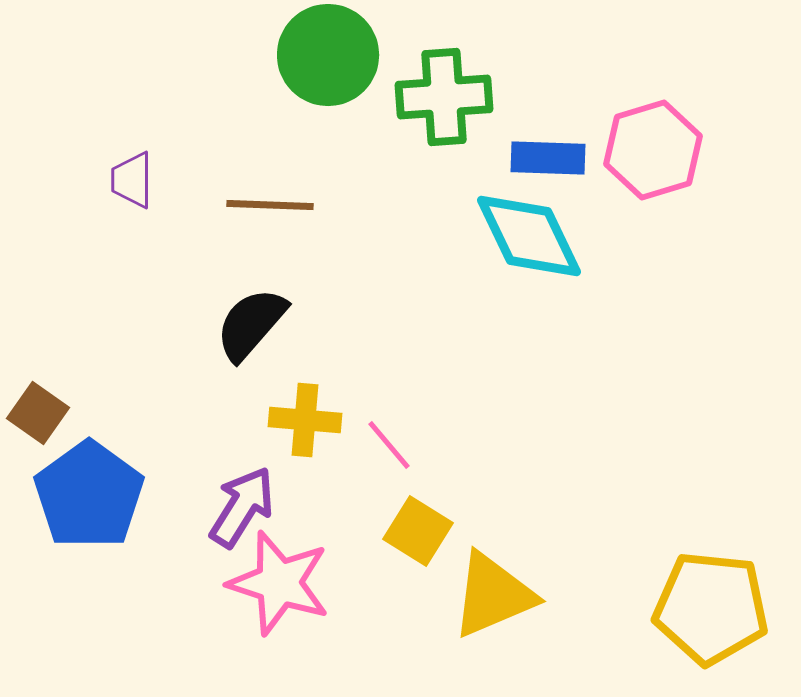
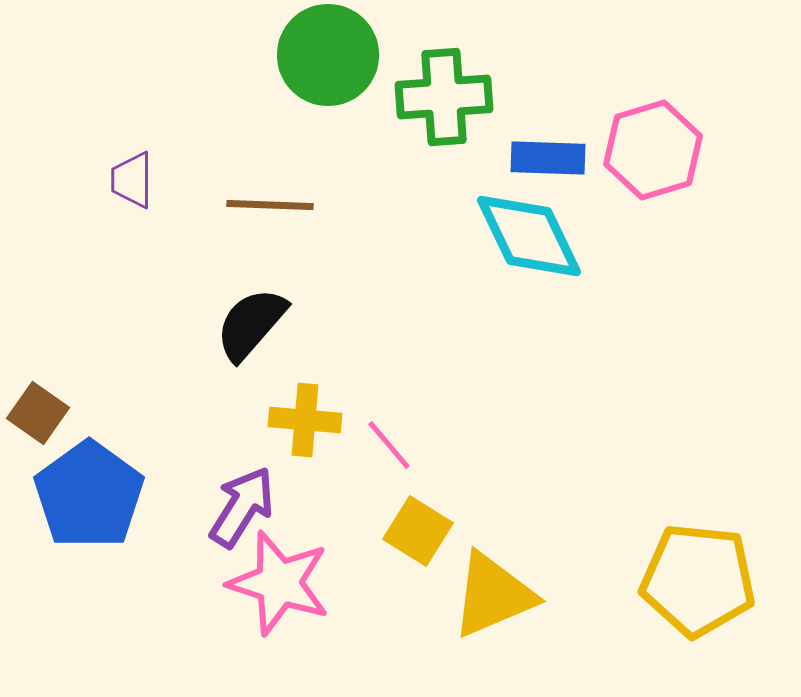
yellow pentagon: moved 13 px left, 28 px up
